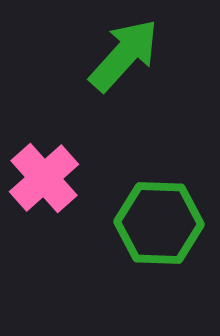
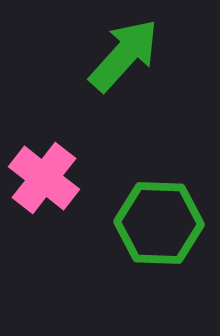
pink cross: rotated 10 degrees counterclockwise
